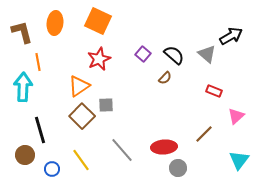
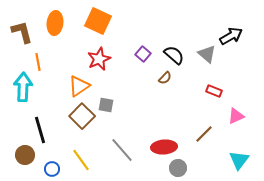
gray square: rotated 14 degrees clockwise
pink triangle: rotated 18 degrees clockwise
